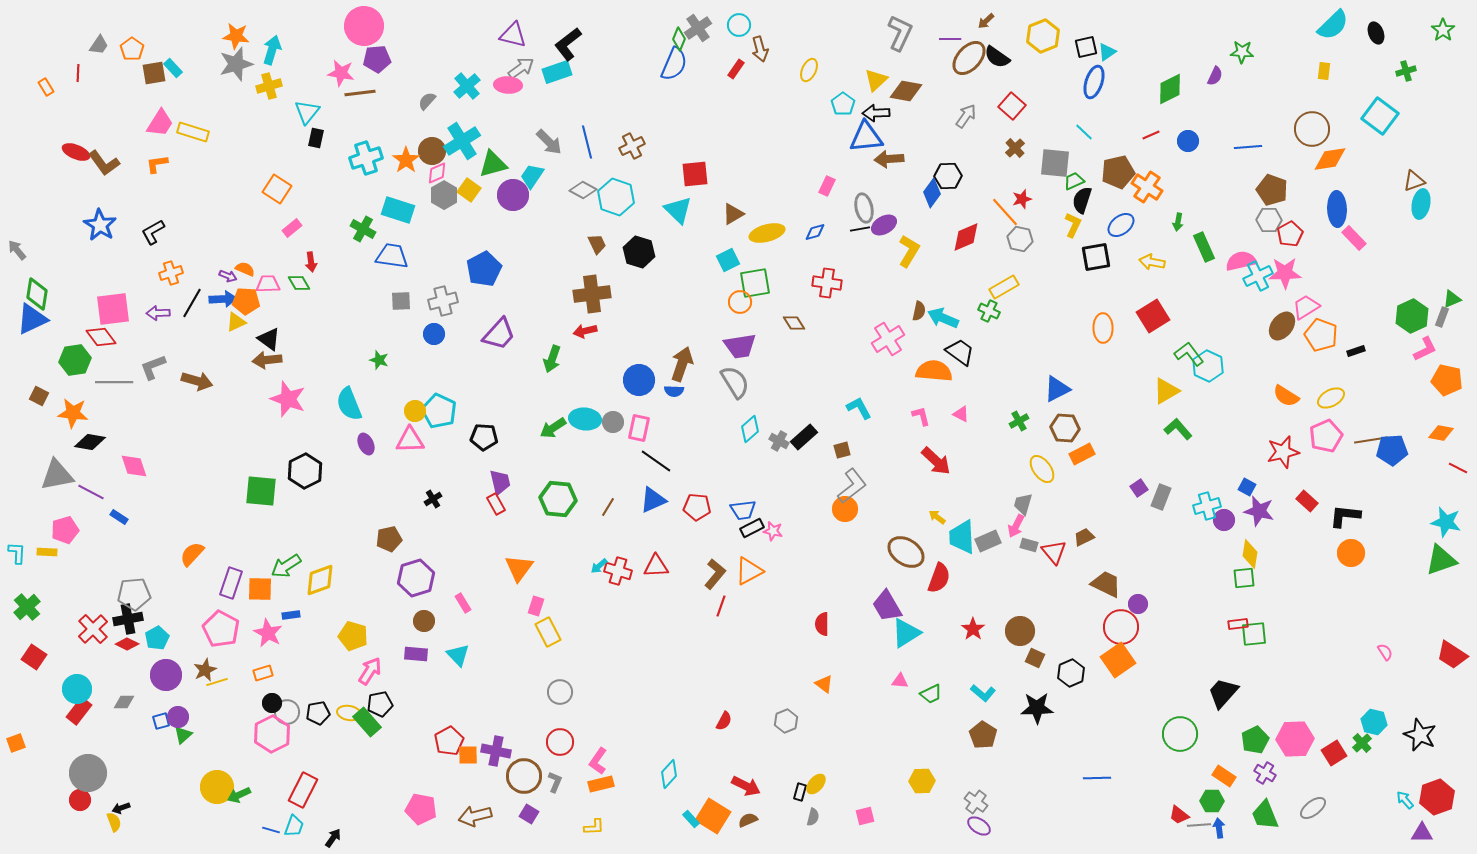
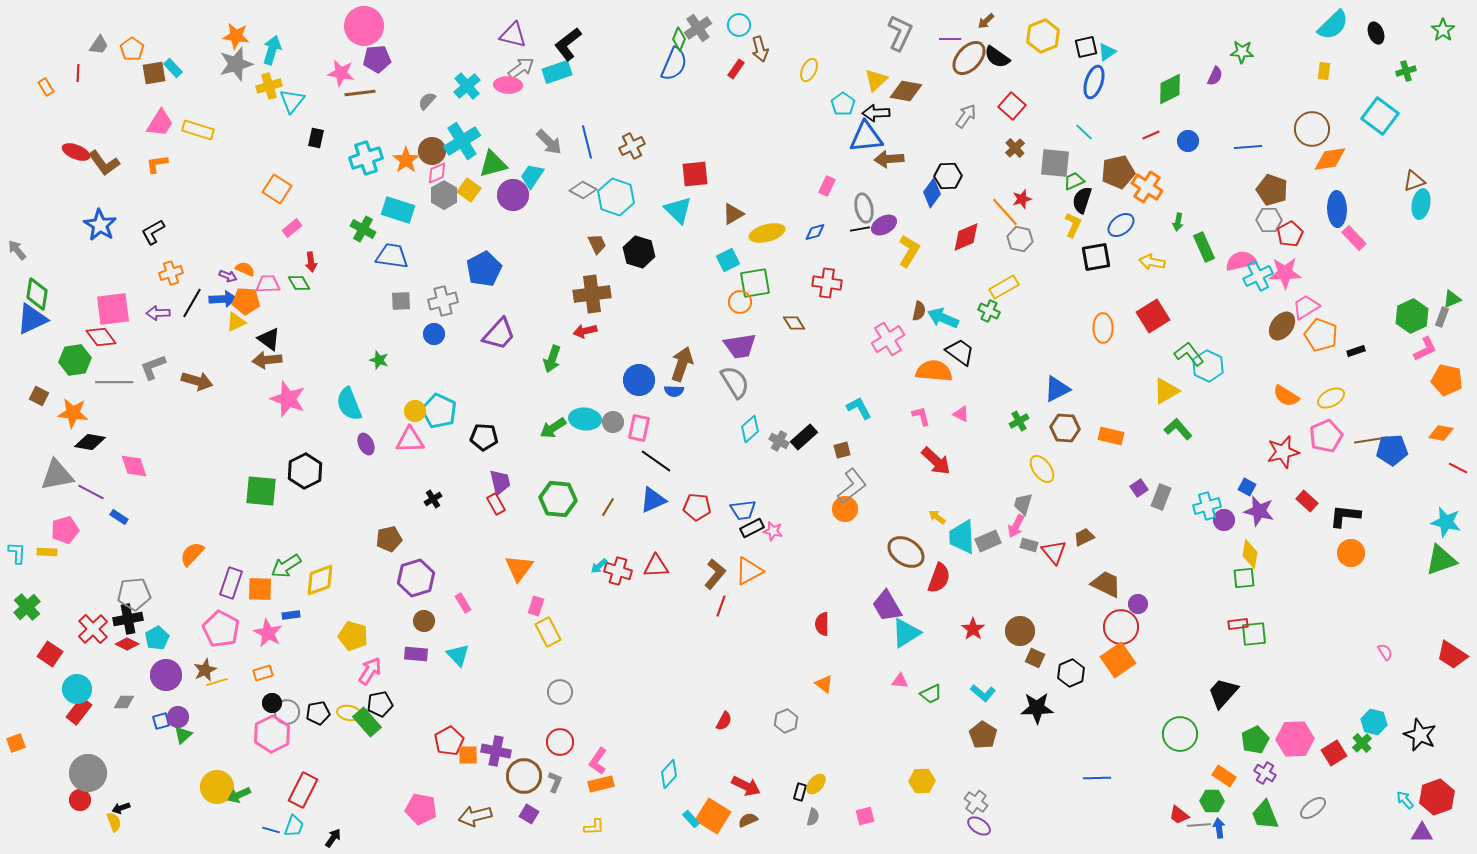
cyan triangle at (307, 112): moved 15 px left, 11 px up
yellow rectangle at (193, 132): moved 5 px right, 2 px up
orange rectangle at (1082, 454): moved 29 px right, 18 px up; rotated 40 degrees clockwise
red square at (34, 657): moved 16 px right, 3 px up
